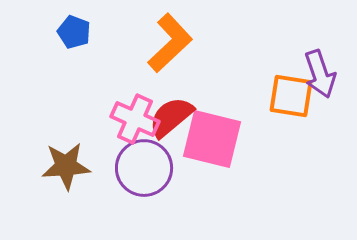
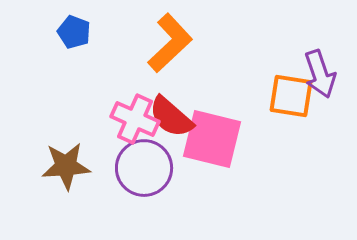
red semicircle: rotated 99 degrees counterclockwise
